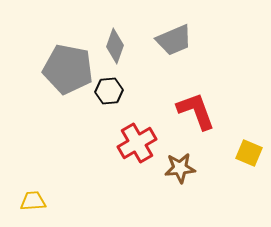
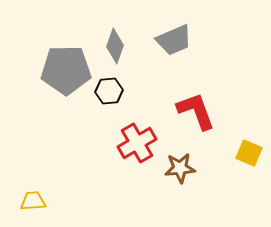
gray pentagon: moved 2 px left, 1 px down; rotated 12 degrees counterclockwise
